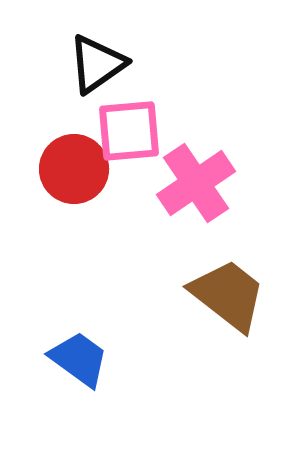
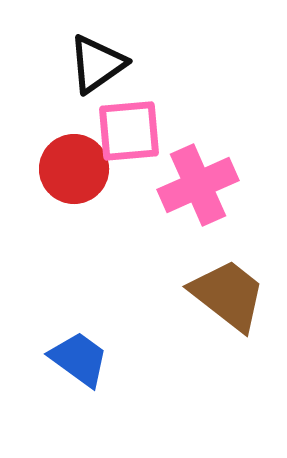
pink cross: moved 2 px right, 2 px down; rotated 10 degrees clockwise
